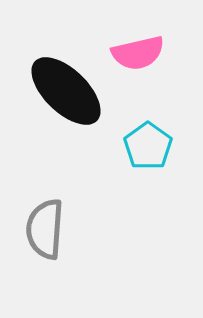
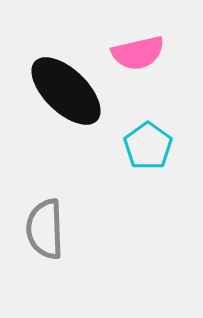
gray semicircle: rotated 6 degrees counterclockwise
